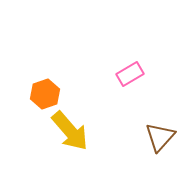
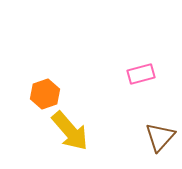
pink rectangle: moved 11 px right; rotated 16 degrees clockwise
